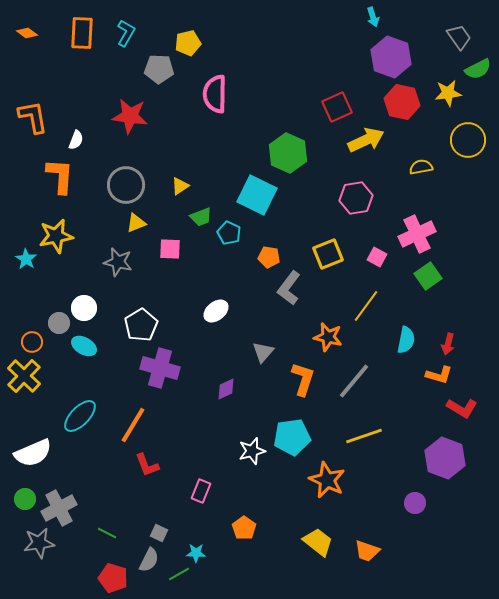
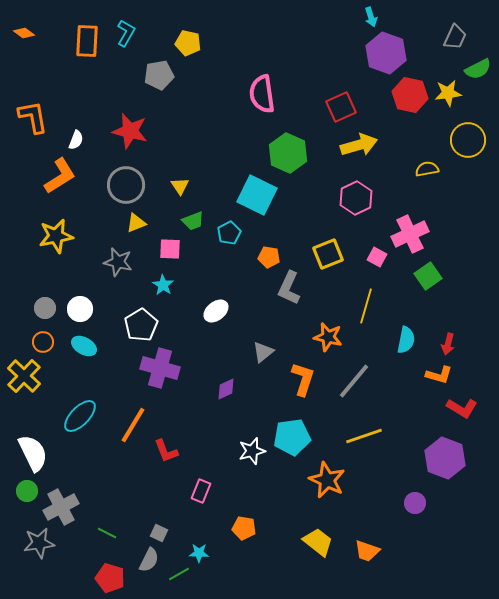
cyan arrow at (373, 17): moved 2 px left
orange diamond at (27, 33): moved 3 px left
orange rectangle at (82, 33): moved 5 px right, 8 px down
gray trapezoid at (459, 37): moved 4 px left; rotated 60 degrees clockwise
yellow pentagon at (188, 43): rotated 25 degrees clockwise
purple hexagon at (391, 57): moved 5 px left, 4 px up
gray pentagon at (159, 69): moved 6 px down; rotated 12 degrees counterclockwise
pink semicircle at (215, 94): moved 47 px right; rotated 9 degrees counterclockwise
red hexagon at (402, 102): moved 8 px right, 7 px up
red square at (337, 107): moved 4 px right
red star at (130, 116): moved 15 px down; rotated 6 degrees clockwise
yellow arrow at (366, 140): moved 7 px left, 5 px down; rotated 9 degrees clockwise
yellow semicircle at (421, 167): moved 6 px right, 2 px down
orange L-shape at (60, 176): rotated 54 degrees clockwise
yellow triangle at (180, 186): rotated 30 degrees counterclockwise
pink hexagon at (356, 198): rotated 16 degrees counterclockwise
green trapezoid at (201, 217): moved 8 px left, 4 px down
cyan pentagon at (229, 233): rotated 20 degrees clockwise
pink cross at (417, 234): moved 7 px left
cyan star at (26, 259): moved 137 px right, 26 px down
gray L-shape at (289, 288): rotated 12 degrees counterclockwise
yellow line at (366, 306): rotated 20 degrees counterclockwise
white circle at (84, 308): moved 4 px left, 1 px down
gray circle at (59, 323): moved 14 px left, 15 px up
orange circle at (32, 342): moved 11 px right
gray triangle at (263, 352): rotated 10 degrees clockwise
white semicircle at (33, 453): rotated 93 degrees counterclockwise
red L-shape at (147, 465): moved 19 px right, 14 px up
green circle at (25, 499): moved 2 px right, 8 px up
gray cross at (59, 508): moved 2 px right, 1 px up
orange pentagon at (244, 528): rotated 25 degrees counterclockwise
cyan star at (196, 553): moved 3 px right
red pentagon at (113, 578): moved 3 px left
